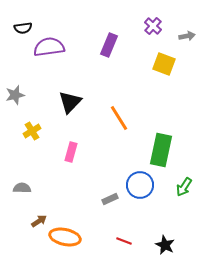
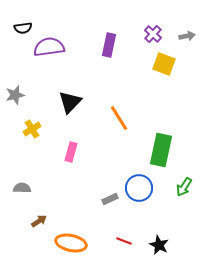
purple cross: moved 8 px down
purple rectangle: rotated 10 degrees counterclockwise
yellow cross: moved 2 px up
blue circle: moved 1 px left, 3 px down
orange ellipse: moved 6 px right, 6 px down
black star: moved 6 px left
